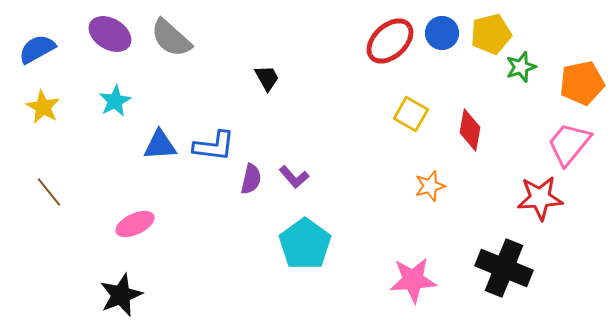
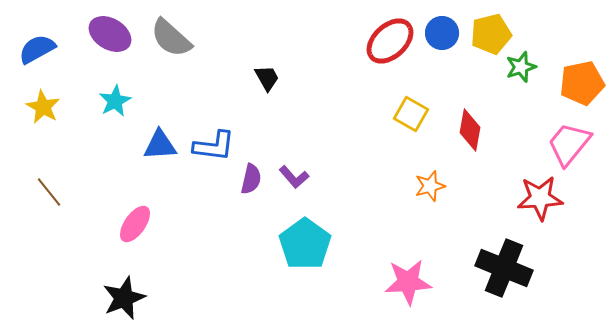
pink ellipse: rotated 30 degrees counterclockwise
pink star: moved 5 px left, 2 px down
black star: moved 3 px right, 3 px down
